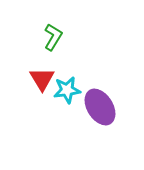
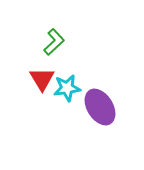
green L-shape: moved 1 px right, 5 px down; rotated 16 degrees clockwise
cyan star: moved 2 px up
